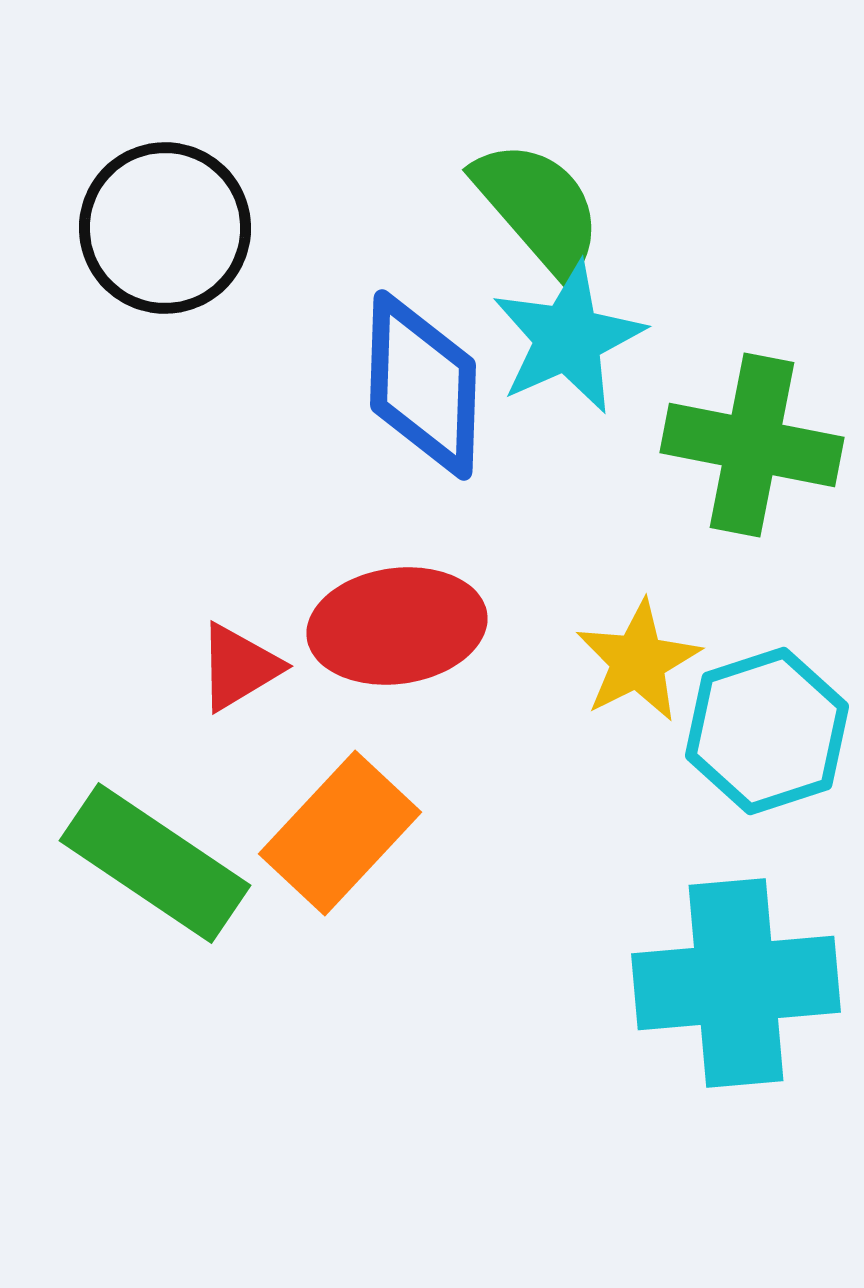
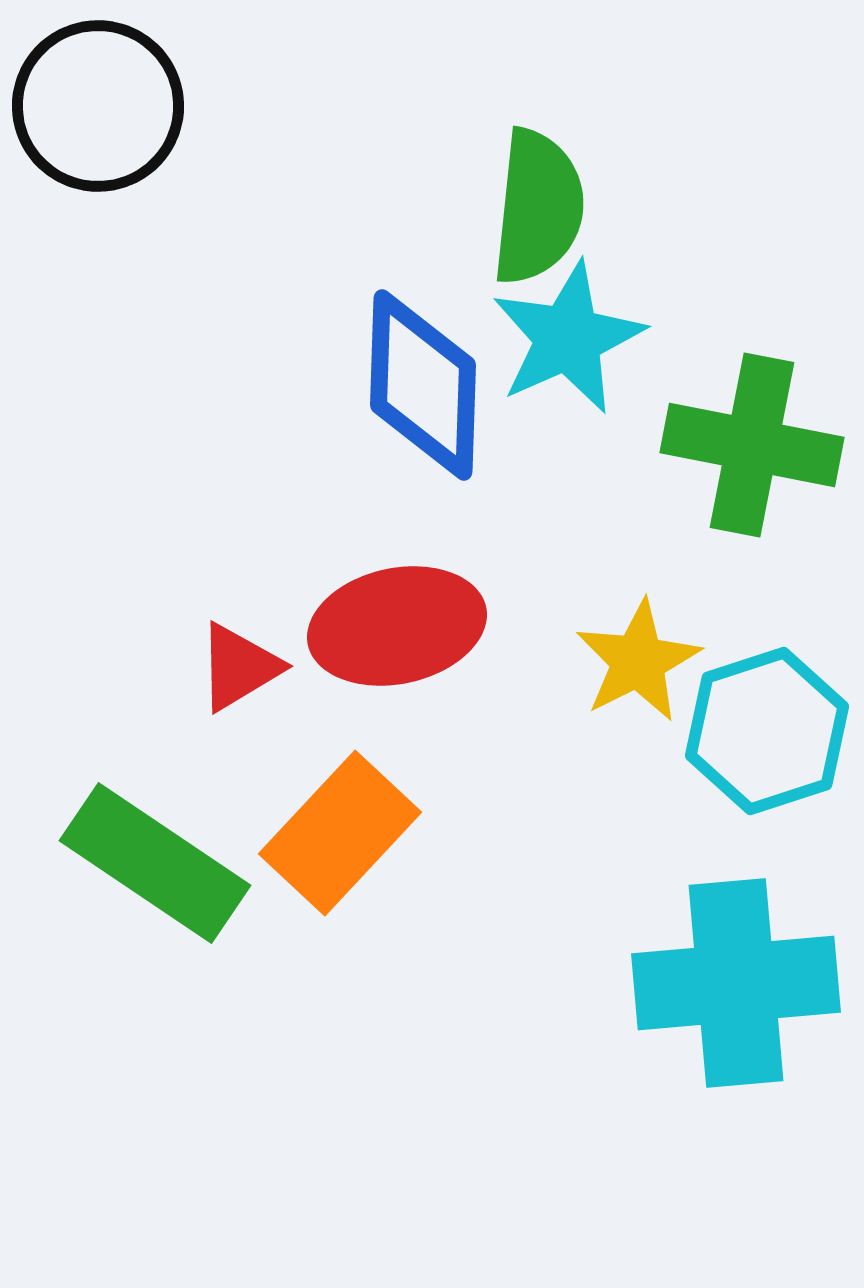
green semicircle: rotated 47 degrees clockwise
black circle: moved 67 px left, 122 px up
red ellipse: rotated 4 degrees counterclockwise
